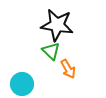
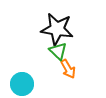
black star: moved 4 px down
green triangle: moved 7 px right
